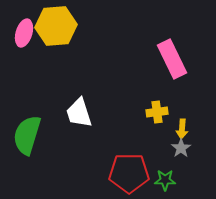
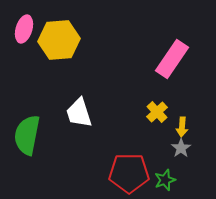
yellow hexagon: moved 3 px right, 14 px down
pink ellipse: moved 4 px up
pink rectangle: rotated 60 degrees clockwise
yellow cross: rotated 35 degrees counterclockwise
yellow arrow: moved 2 px up
green semicircle: rotated 6 degrees counterclockwise
green star: rotated 20 degrees counterclockwise
